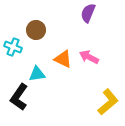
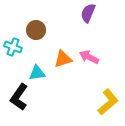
orange triangle: rotated 42 degrees counterclockwise
cyan triangle: moved 1 px up
